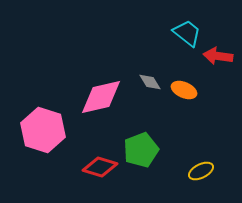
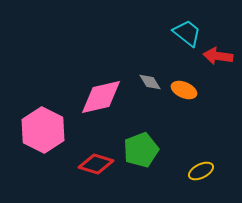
pink hexagon: rotated 9 degrees clockwise
red diamond: moved 4 px left, 3 px up
